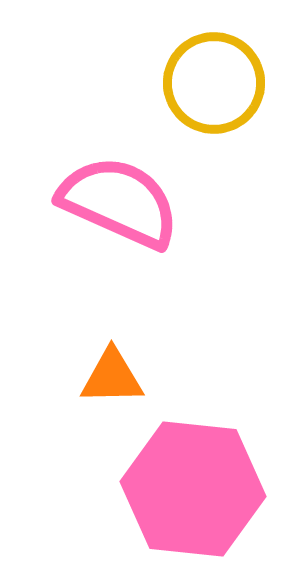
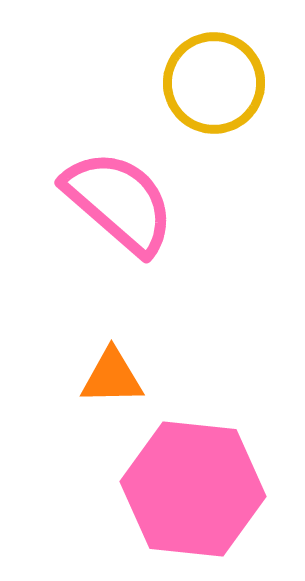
pink semicircle: rotated 17 degrees clockwise
